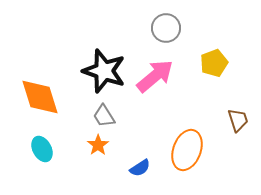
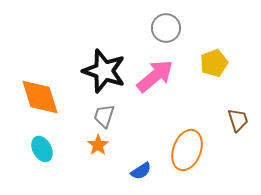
gray trapezoid: rotated 50 degrees clockwise
blue semicircle: moved 1 px right, 3 px down
